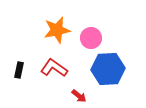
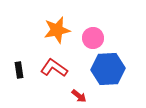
pink circle: moved 2 px right
black rectangle: rotated 21 degrees counterclockwise
